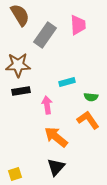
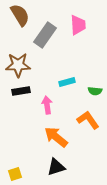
green semicircle: moved 4 px right, 6 px up
black triangle: rotated 30 degrees clockwise
